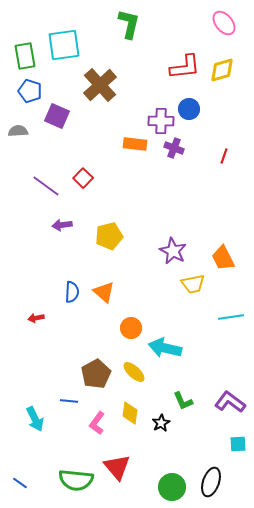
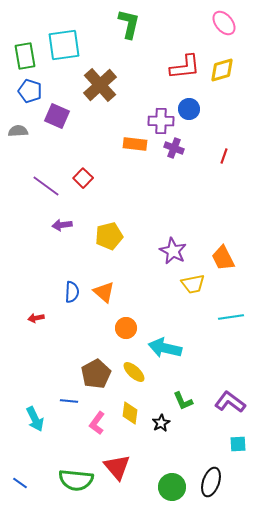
orange circle at (131, 328): moved 5 px left
